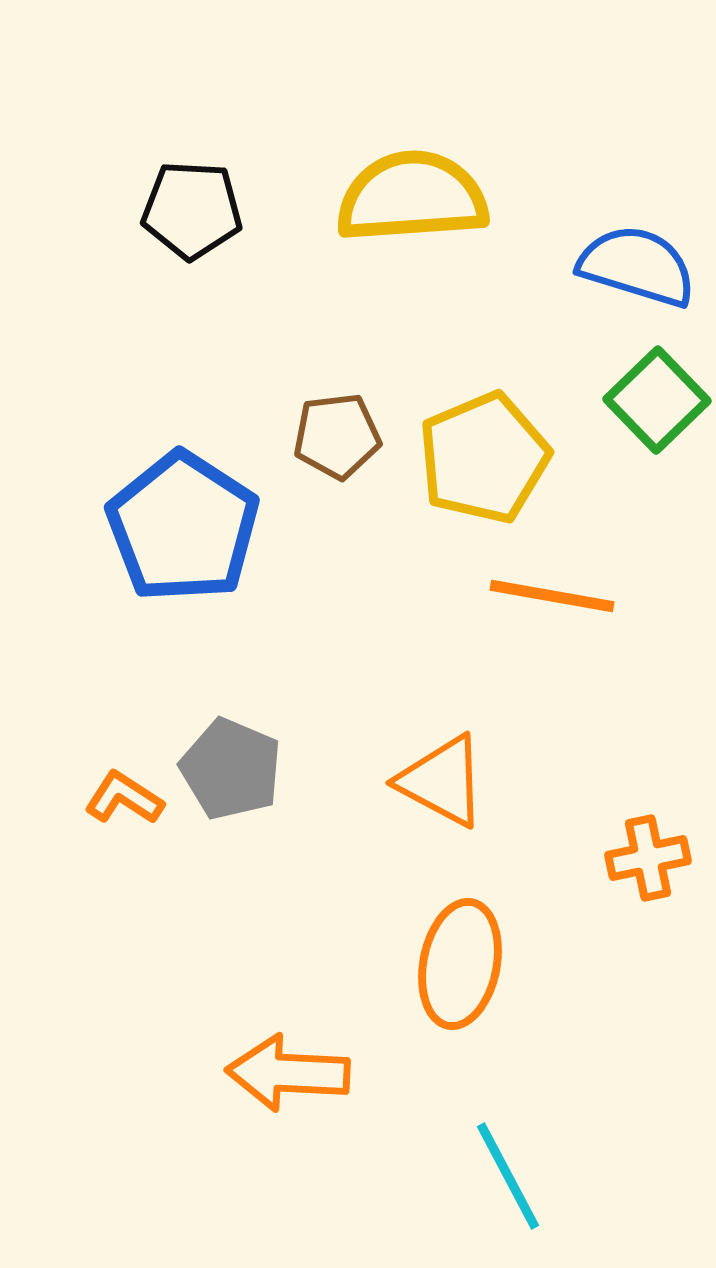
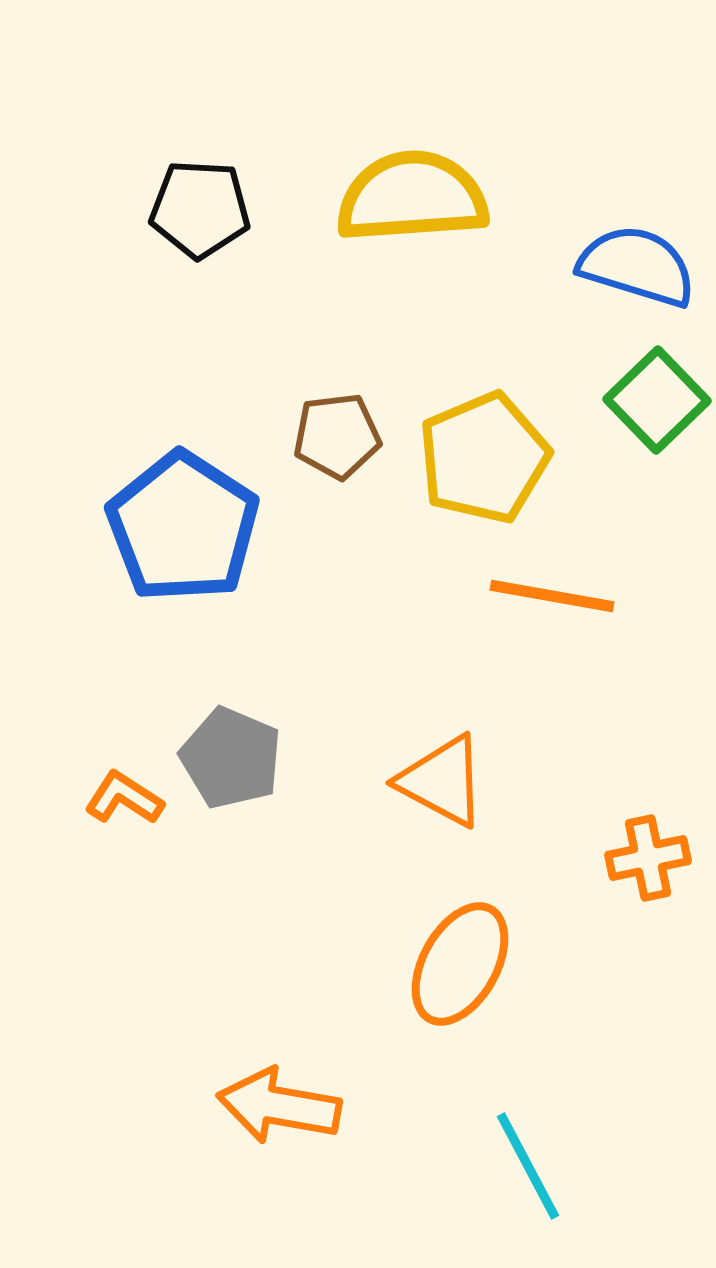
black pentagon: moved 8 px right, 1 px up
gray pentagon: moved 11 px up
orange ellipse: rotated 18 degrees clockwise
orange arrow: moved 9 px left, 33 px down; rotated 7 degrees clockwise
cyan line: moved 20 px right, 10 px up
